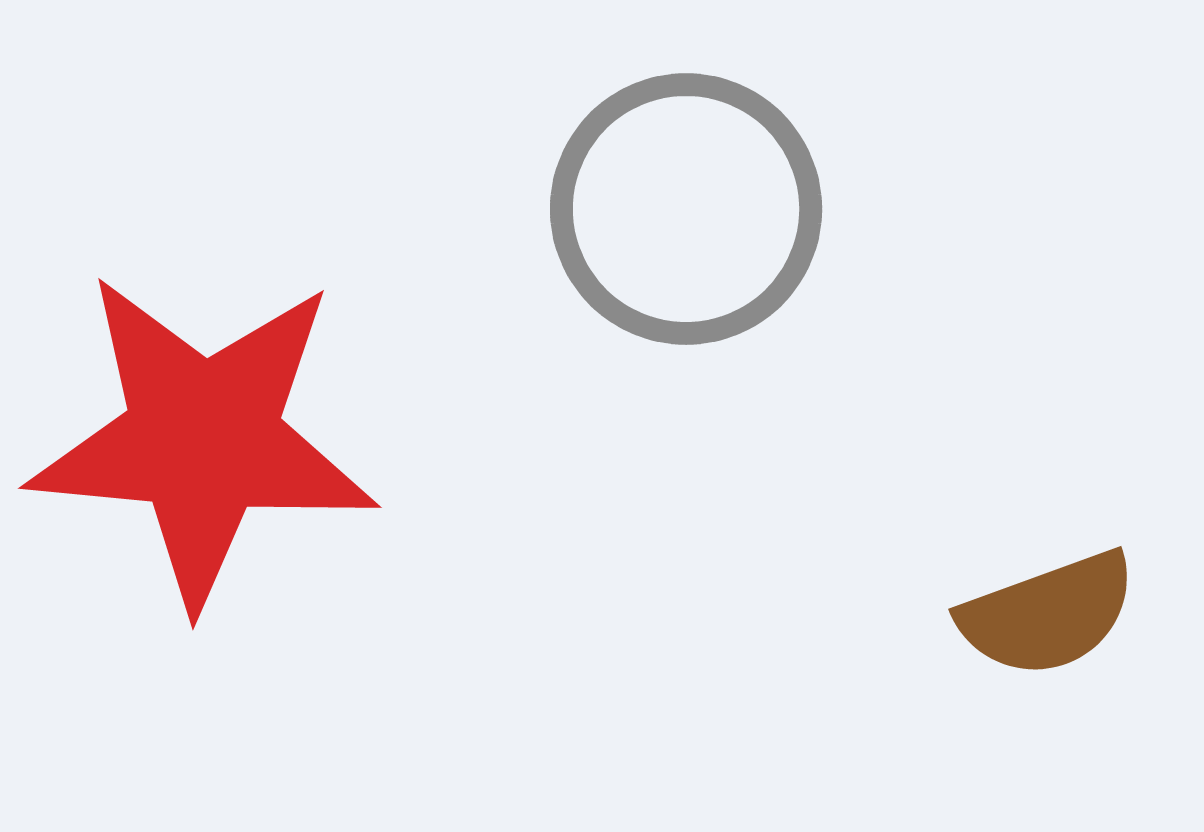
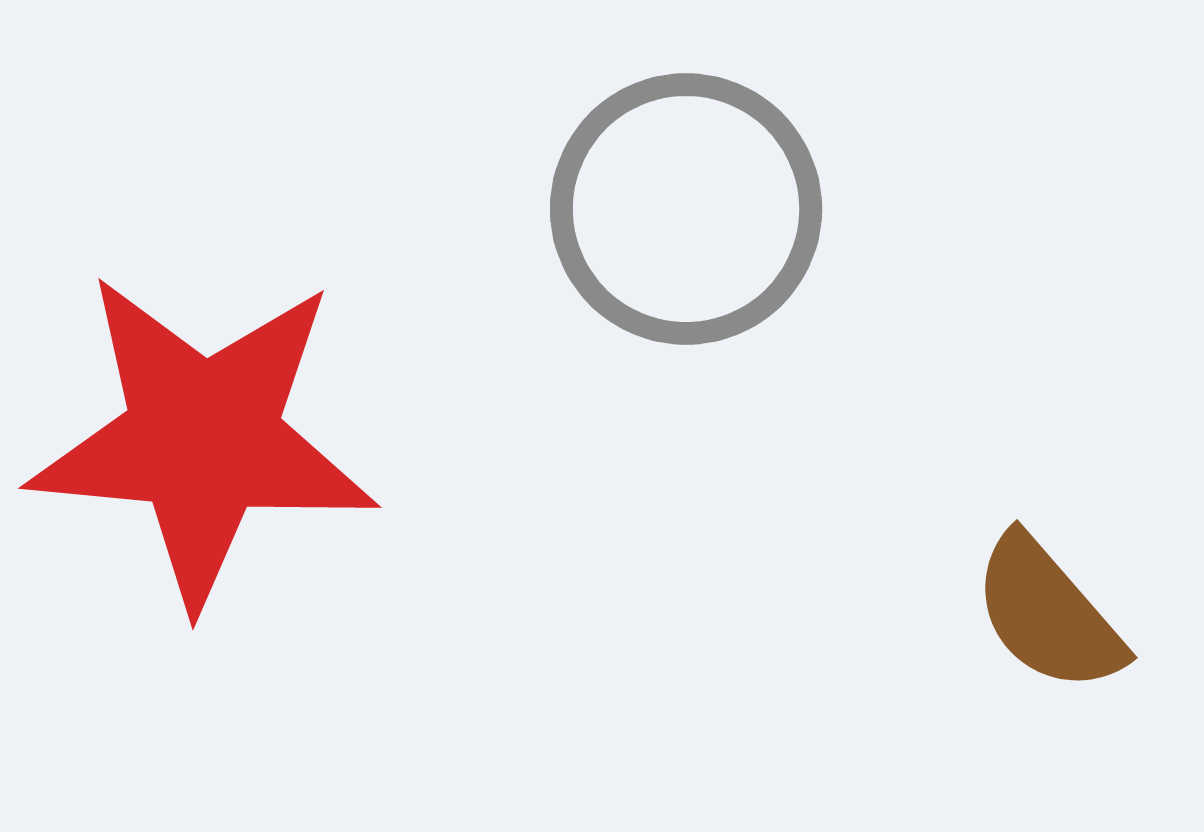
brown semicircle: rotated 69 degrees clockwise
